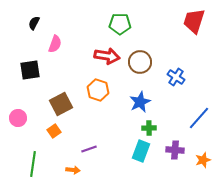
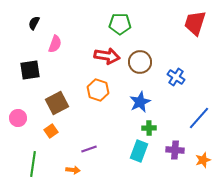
red trapezoid: moved 1 px right, 2 px down
brown square: moved 4 px left, 1 px up
orange square: moved 3 px left
cyan rectangle: moved 2 px left
